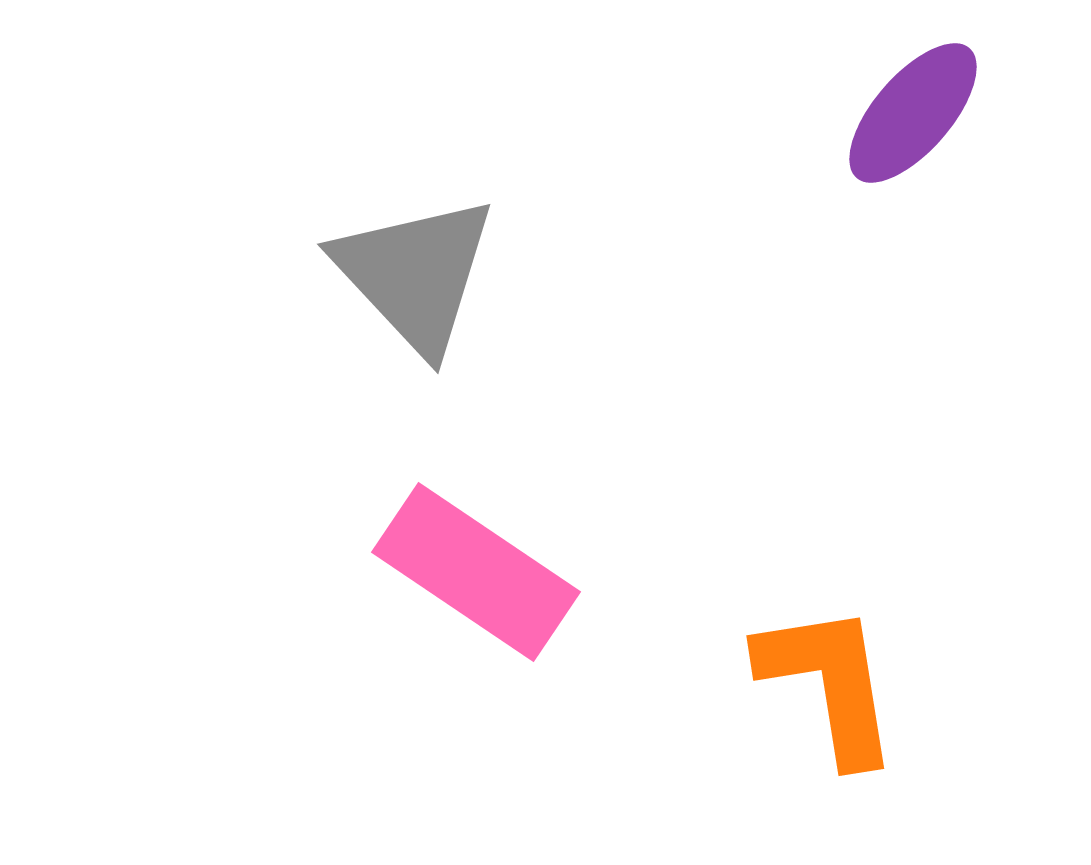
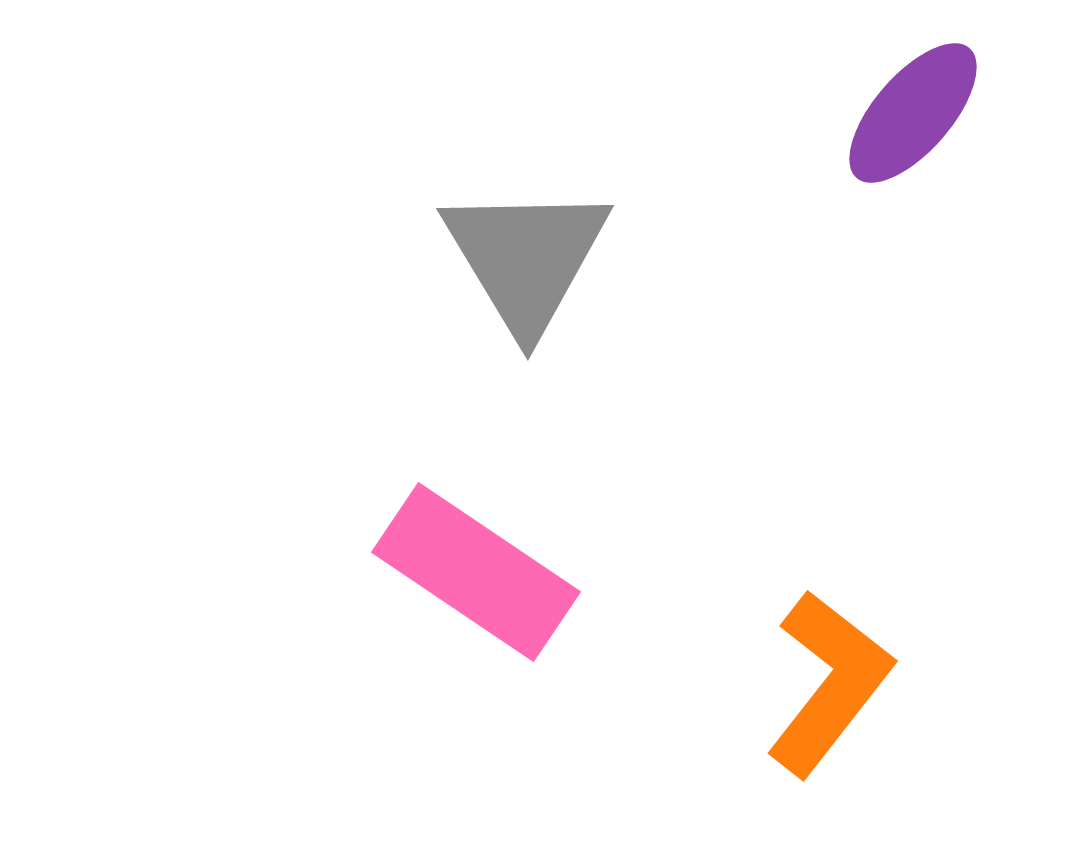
gray triangle: moved 111 px right, 16 px up; rotated 12 degrees clockwise
orange L-shape: rotated 47 degrees clockwise
